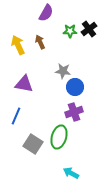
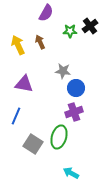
black cross: moved 1 px right, 3 px up
blue circle: moved 1 px right, 1 px down
